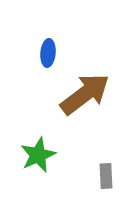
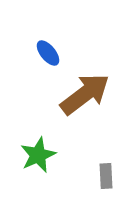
blue ellipse: rotated 44 degrees counterclockwise
